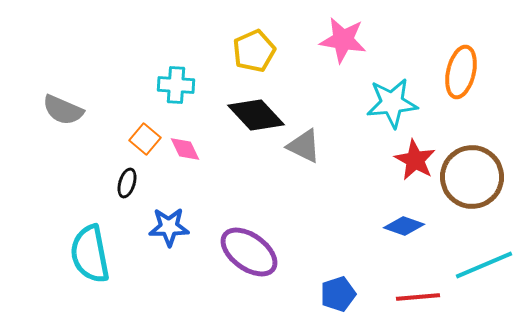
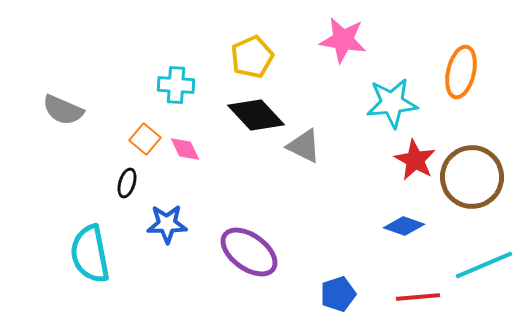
yellow pentagon: moved 2 px left, 6 px down
blue star: moved 2 px left, 3 px up
